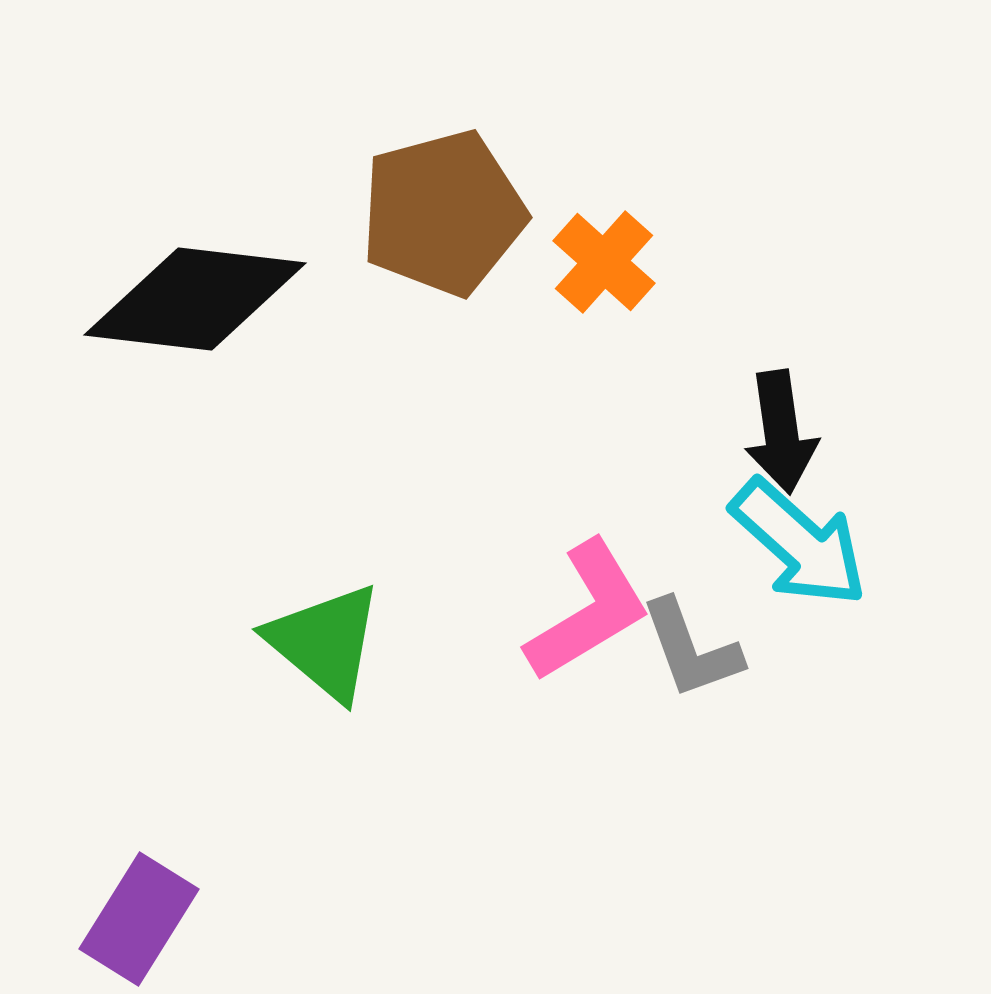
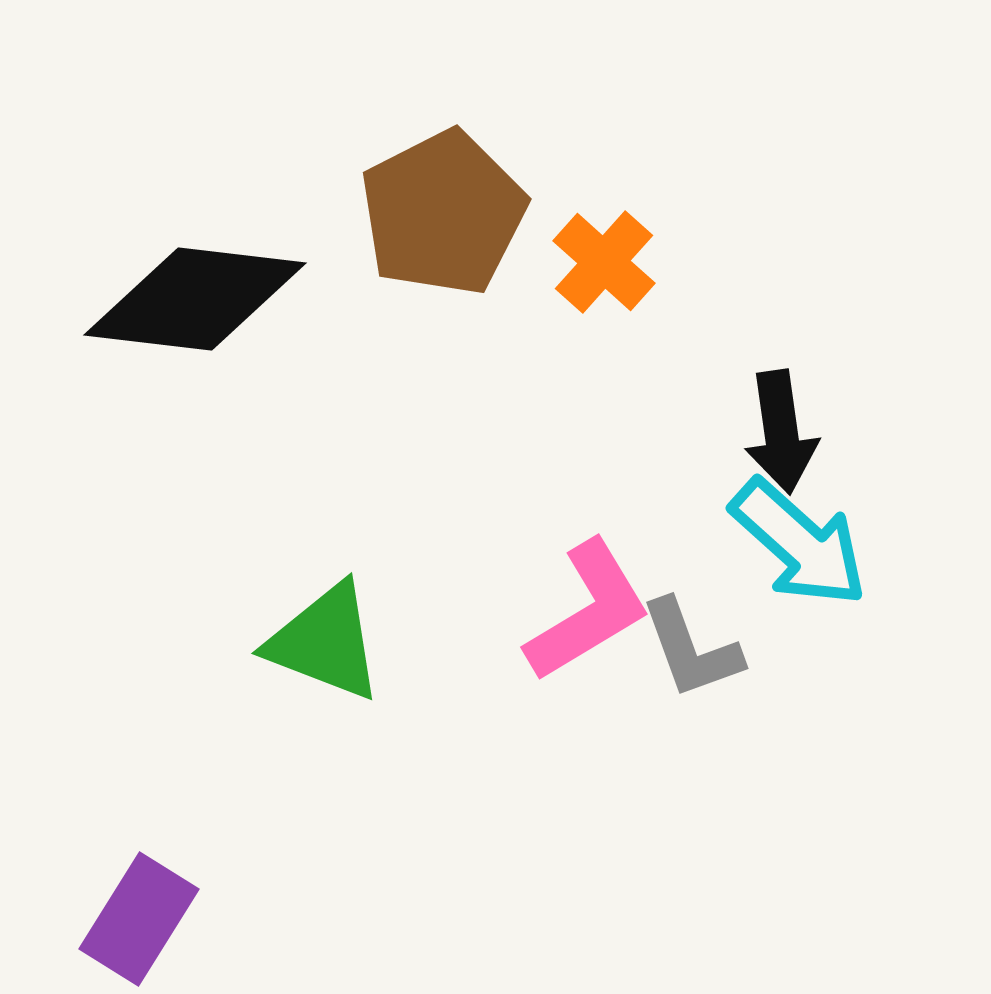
brown pentagon: rotated 12 degrees counterclockwise
green triangle: rotated 19 degrees counterclockwise
